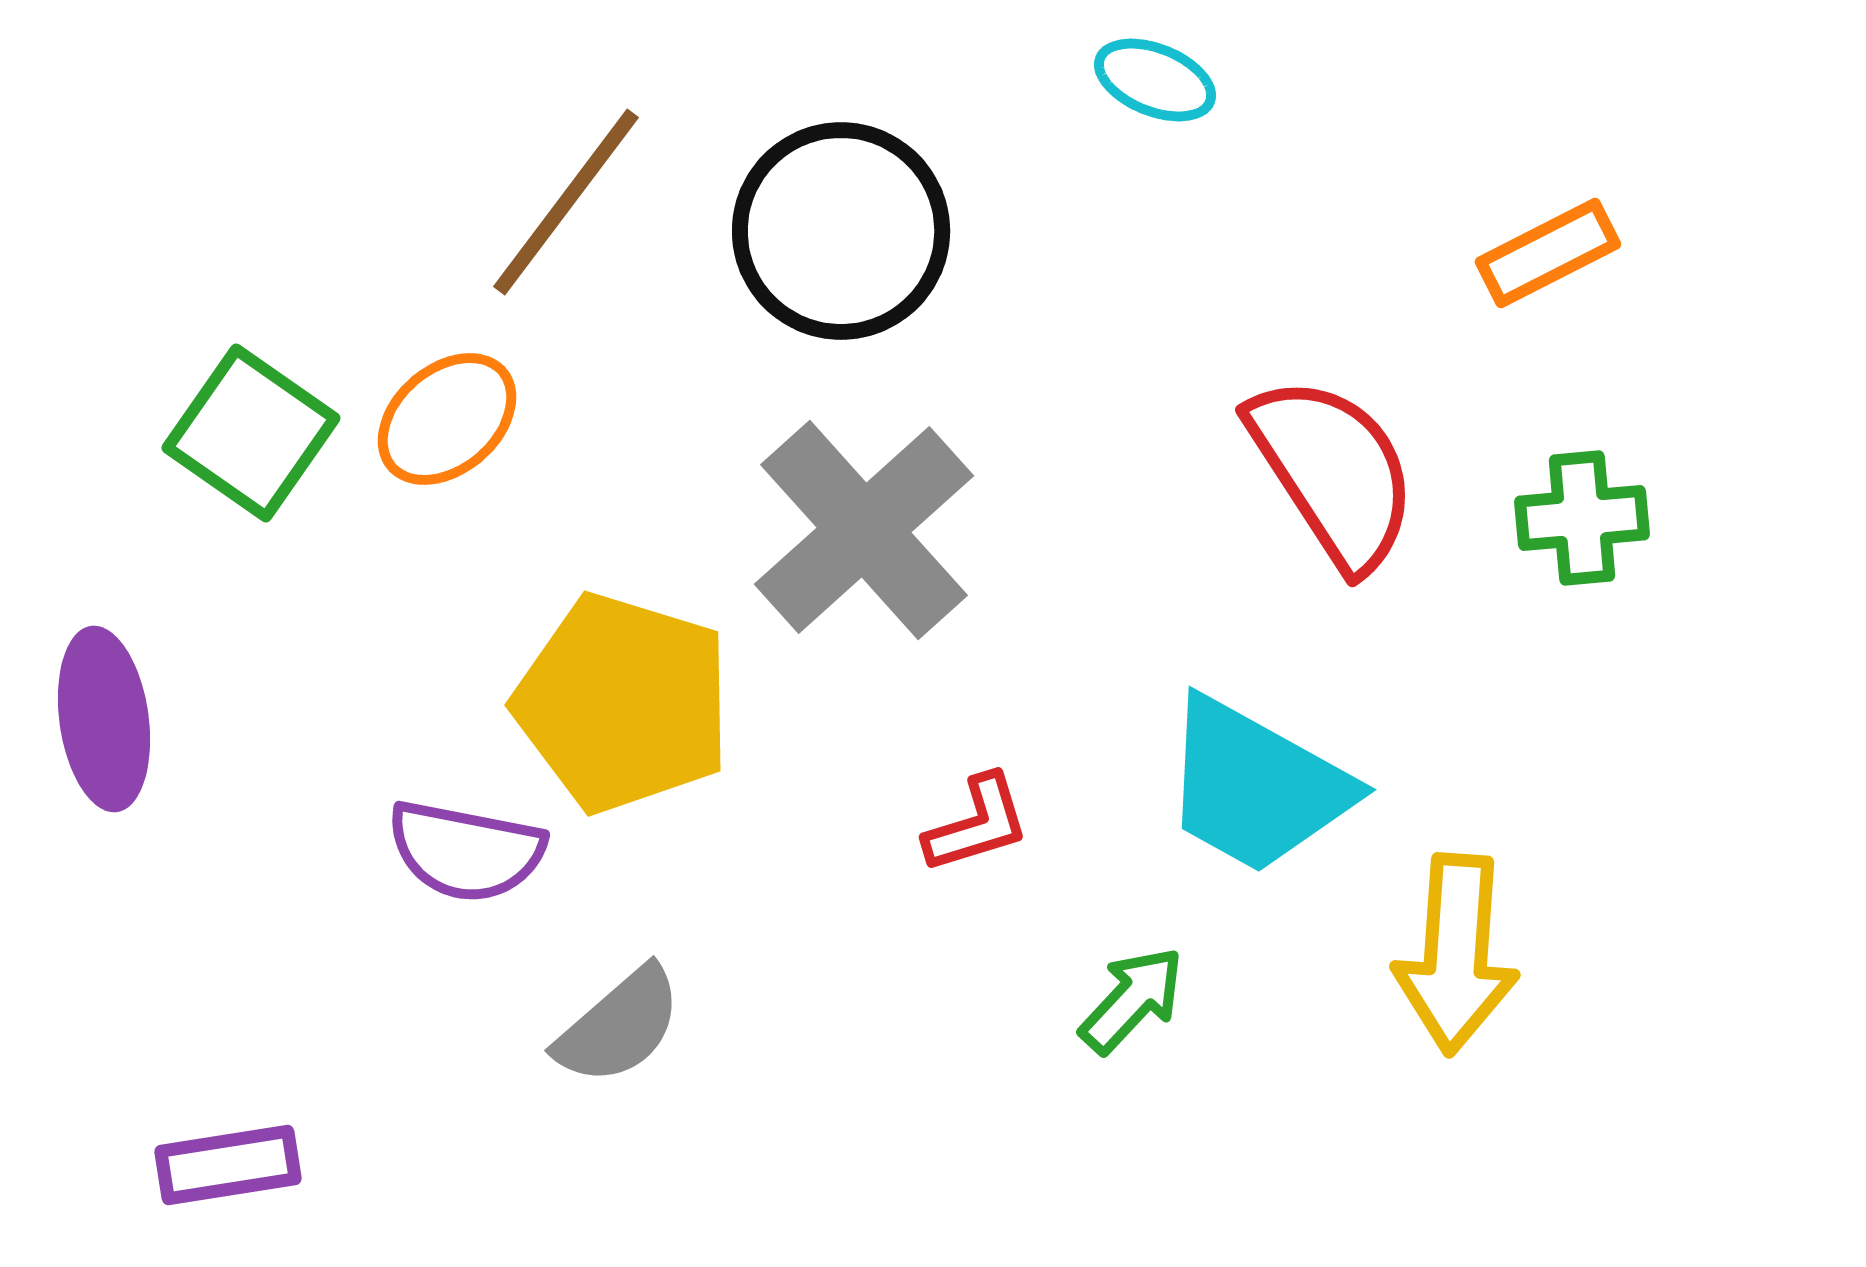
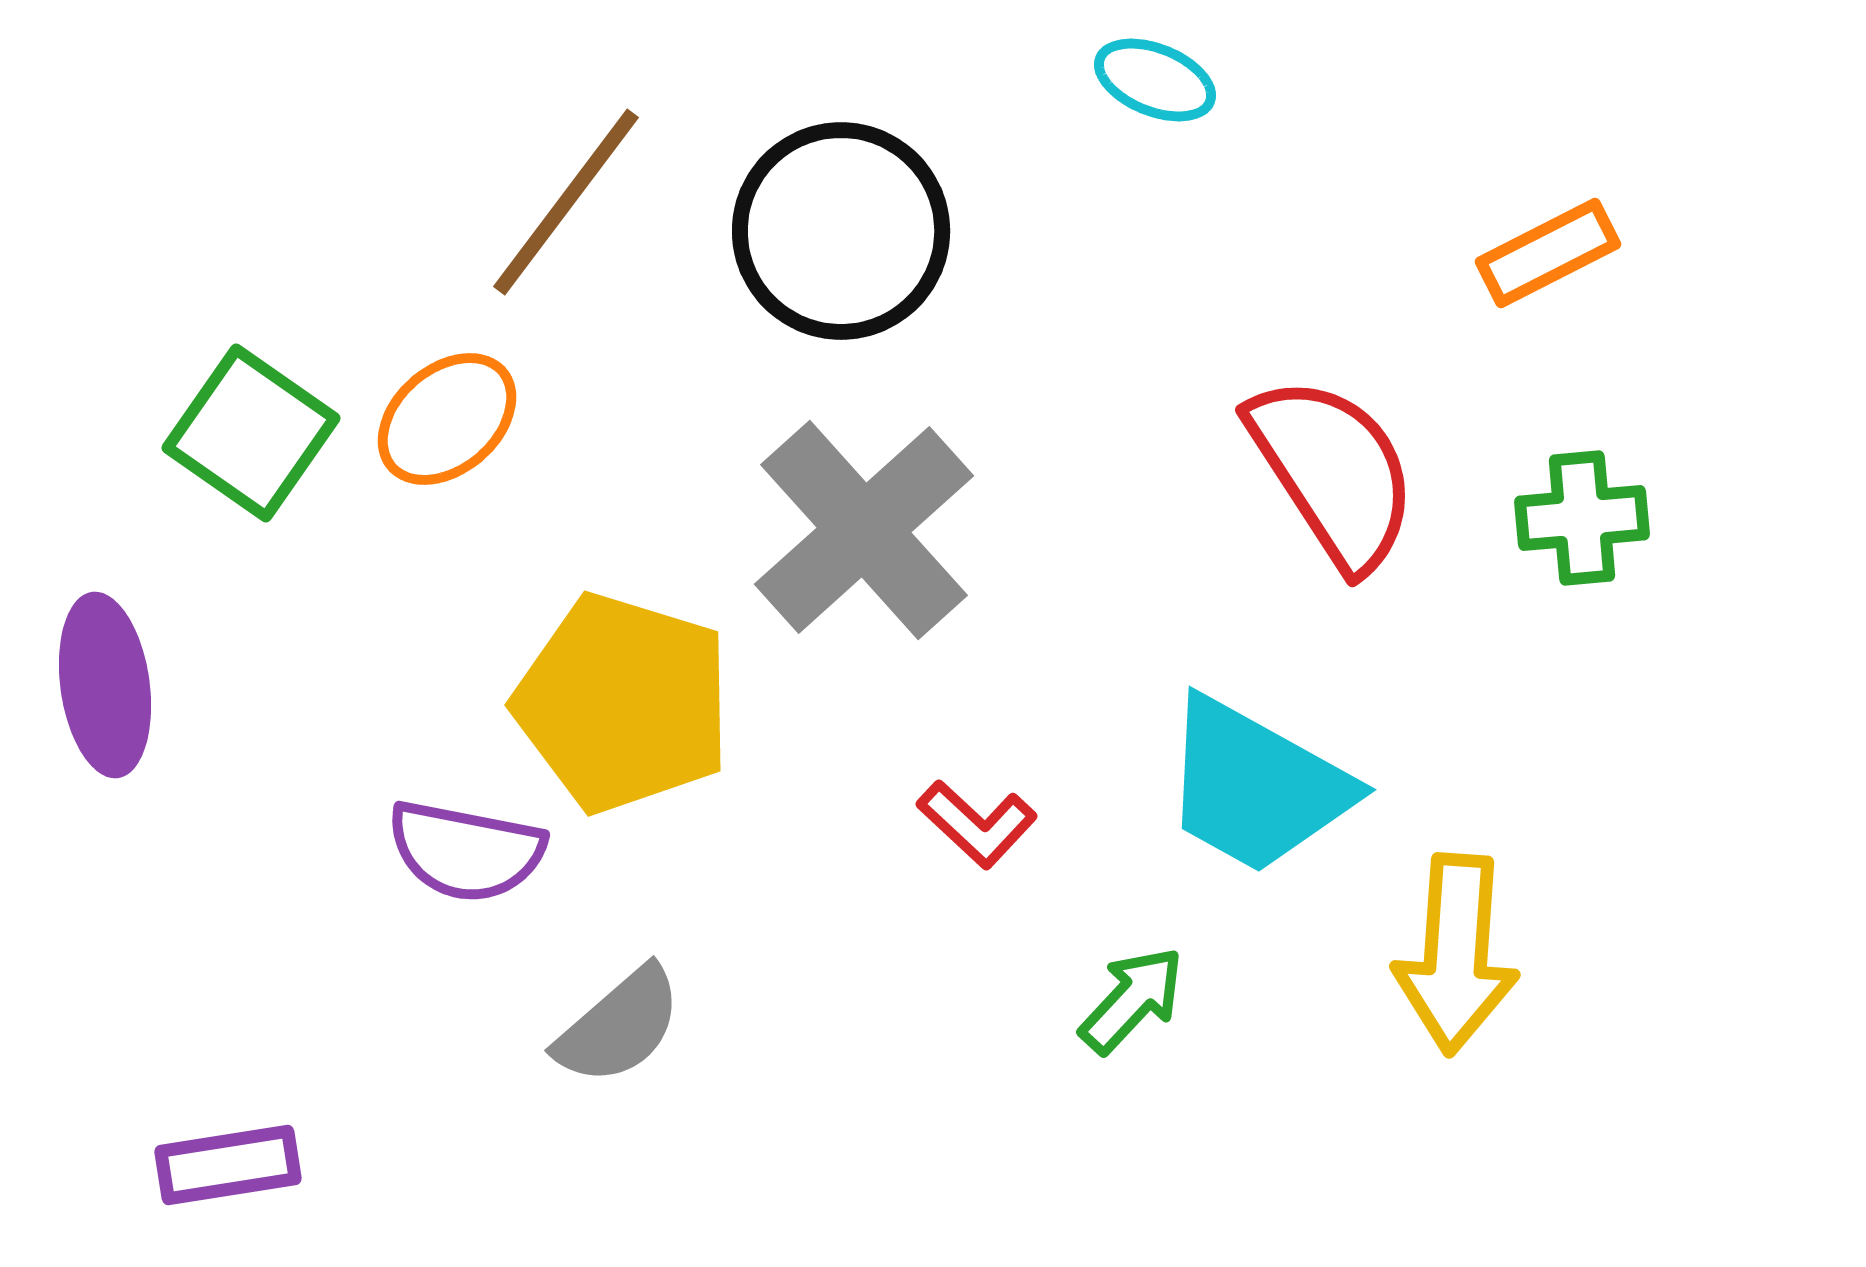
purple ellipse: moved 1 px right, 34 px up
red L-shape: rotated 60 degrees clockwise
